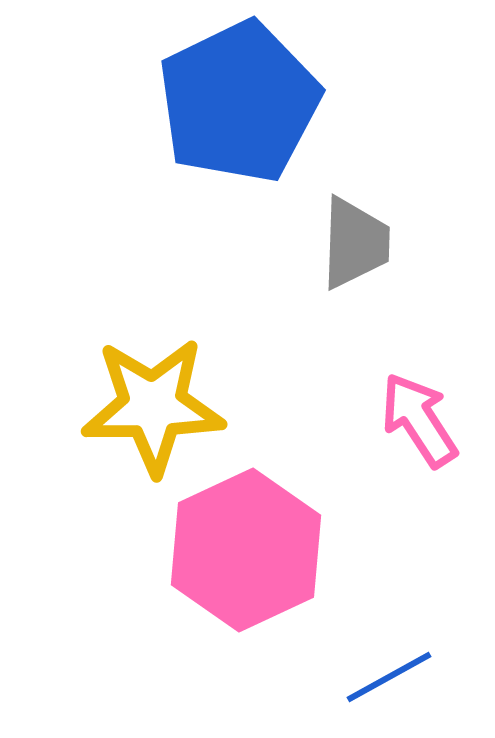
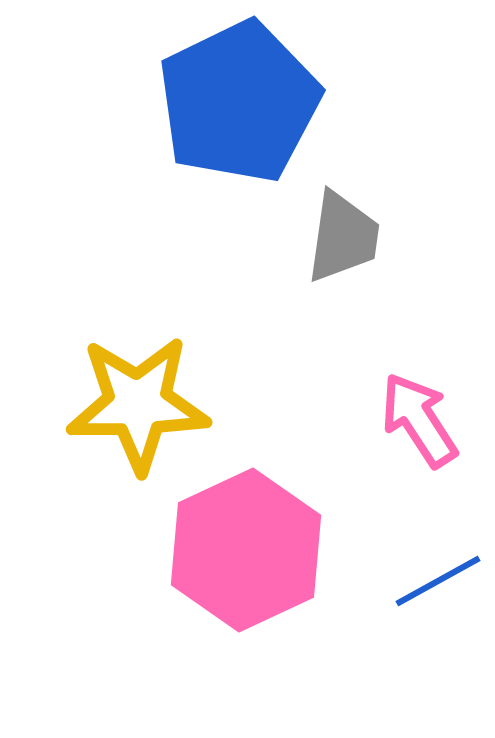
gray trapezoid: moved 12 px left, 6 px up; rotated 6 degrees clockwise
yellow star: moved 15 px left, 2 px up
blue line: moved 49 px right, 96 px up
